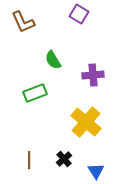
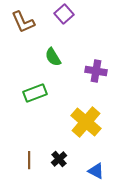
purple square: moved 15 px left; rotated 18 degrees clockwise
green semicircle: moved 3 px up
purple cross: moved 3 px right, 4 px up; rotated 15 degrees clockwise
black cross: moved 5 px left
blue triangle: rotated 30 degrees counterclockwise
